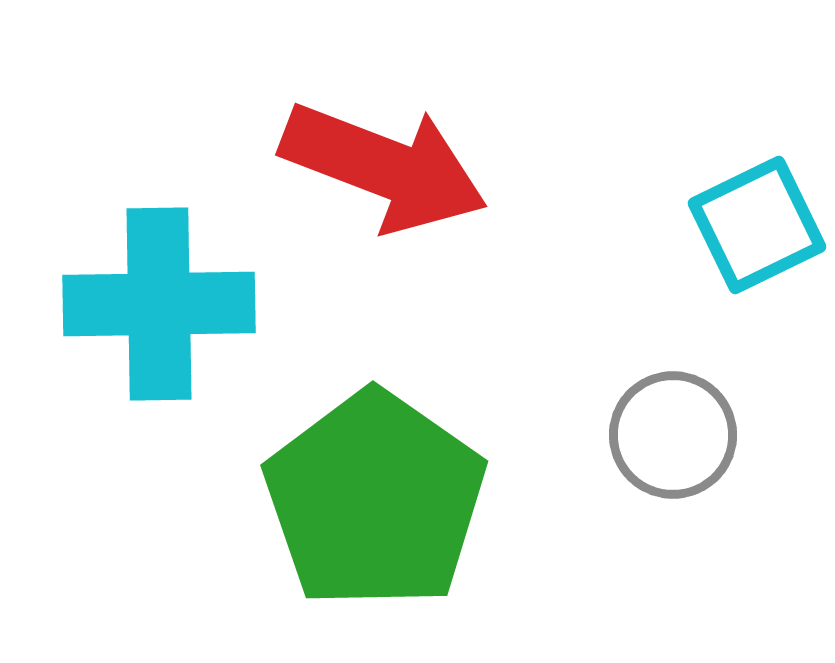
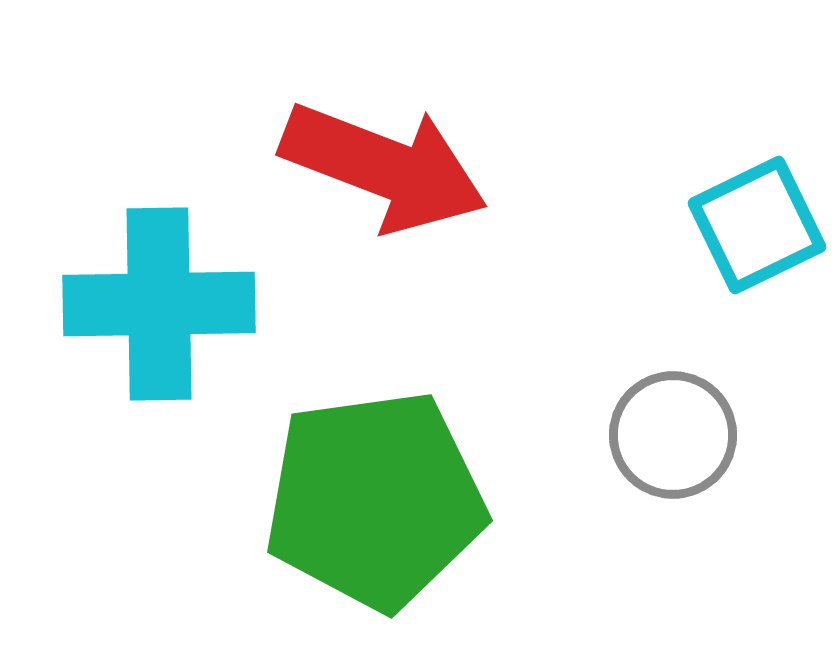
green pentagon: rotated 29 degrees clockwise
